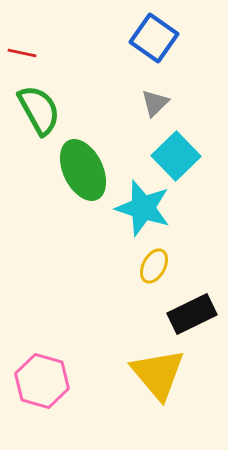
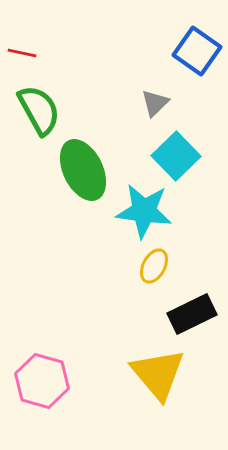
blue square: moved 43 px right, 13 px down
cyan star: moved 1 px right, 3 px down; rotated 10 degrees counterclockwise
